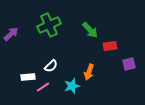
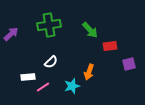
green cross: rotated 15 degrees clockwise
white semicircle: moved 4 px up
